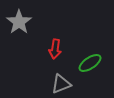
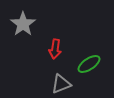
gray star: moved 4 px right, 2 px down
green ellipse: moved 1 px left, 1 px down
